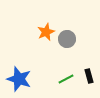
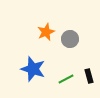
gray circle: moved 3 px right
blue star: moved 14 px right, 10 px up
